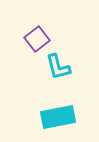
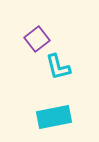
cyan rectangle: moved 4 px left
